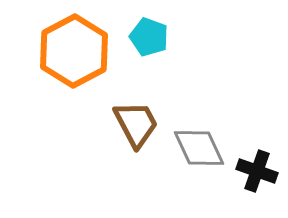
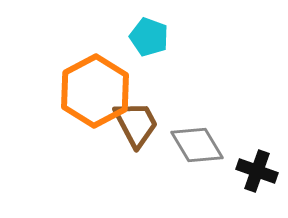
orange hexagon: moved 21 px right, 40 px down
gray diamond: moved 2 px left, 3 px up; rotated 6 degrees counterclockwise
